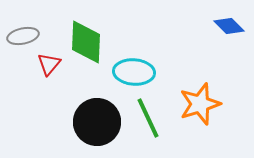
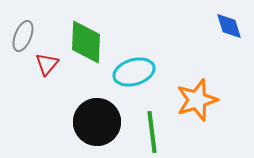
blue diamond: rotated 28 degrees clockwise
gray ellipse: rotated 56 degrees counterclockwise
red triangle: moved 2 px left
cyan ellipse: rotated 21 degrees counterclockwise
orange star: moved 3 px left, 4 px up
green line: moved 4 px right, 14 px down; rotated 18 degrees clockwise
